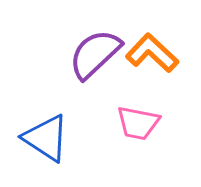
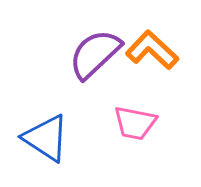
orange L-shape: moved 3 px up
pink trapezoid: moved 3 px left
